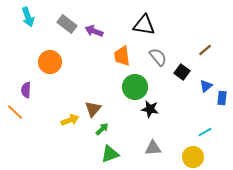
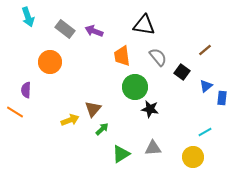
gray rectangle: moved 2 px left, 5 px down
orange line: rotated 12 degrees counterclockwise
green triangle: moved 11 px right; rotated 12 degrees counterclockwise
